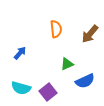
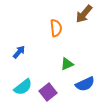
orange semicircle: moved 1 px up
brown arrow: moved 6 px left, 20 px up
blue arrow: moved 1 px left, 1 px up
blue semicircle: moved 3 px down
cyan semicircle: moved 2 px right, 1 px up; rotated 54 degrees counterclockwise
